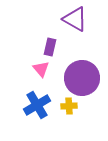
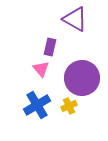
yellow cross: rotated 21 degrees counterclockwise
